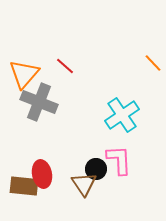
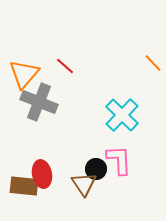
cyan cross: rotated 12 degrees counterclockwise
